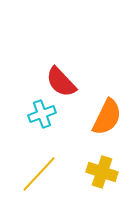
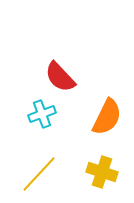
red semicircle: moved 1 px left, 5 px up
